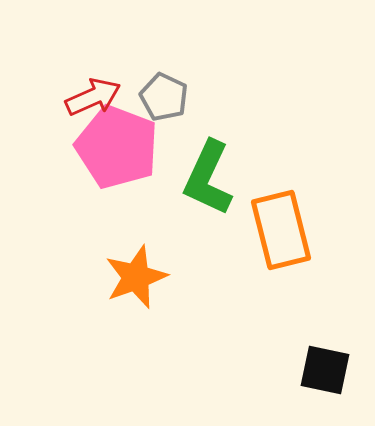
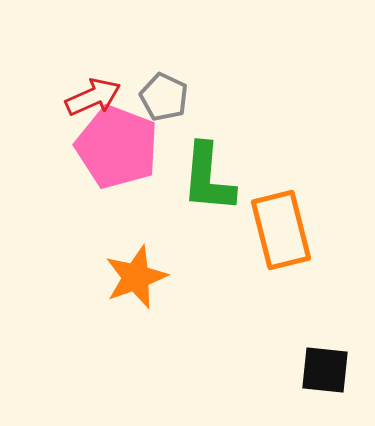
green L-shape: rotated 20 degrees counterclockwise
black square: rotated 6 degrees counterclockwise
